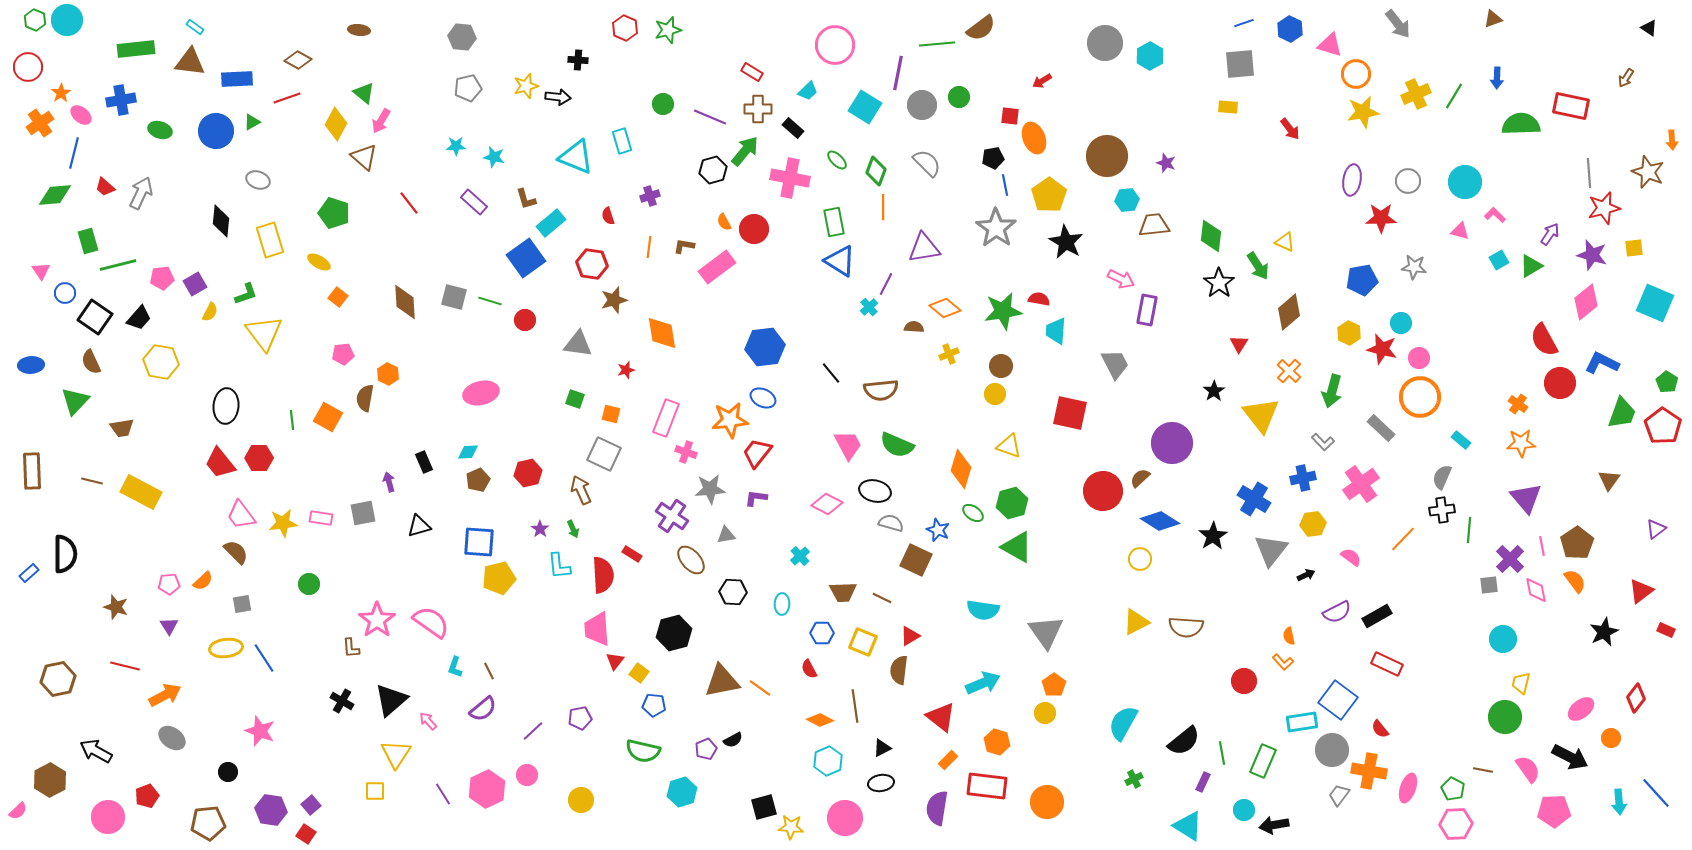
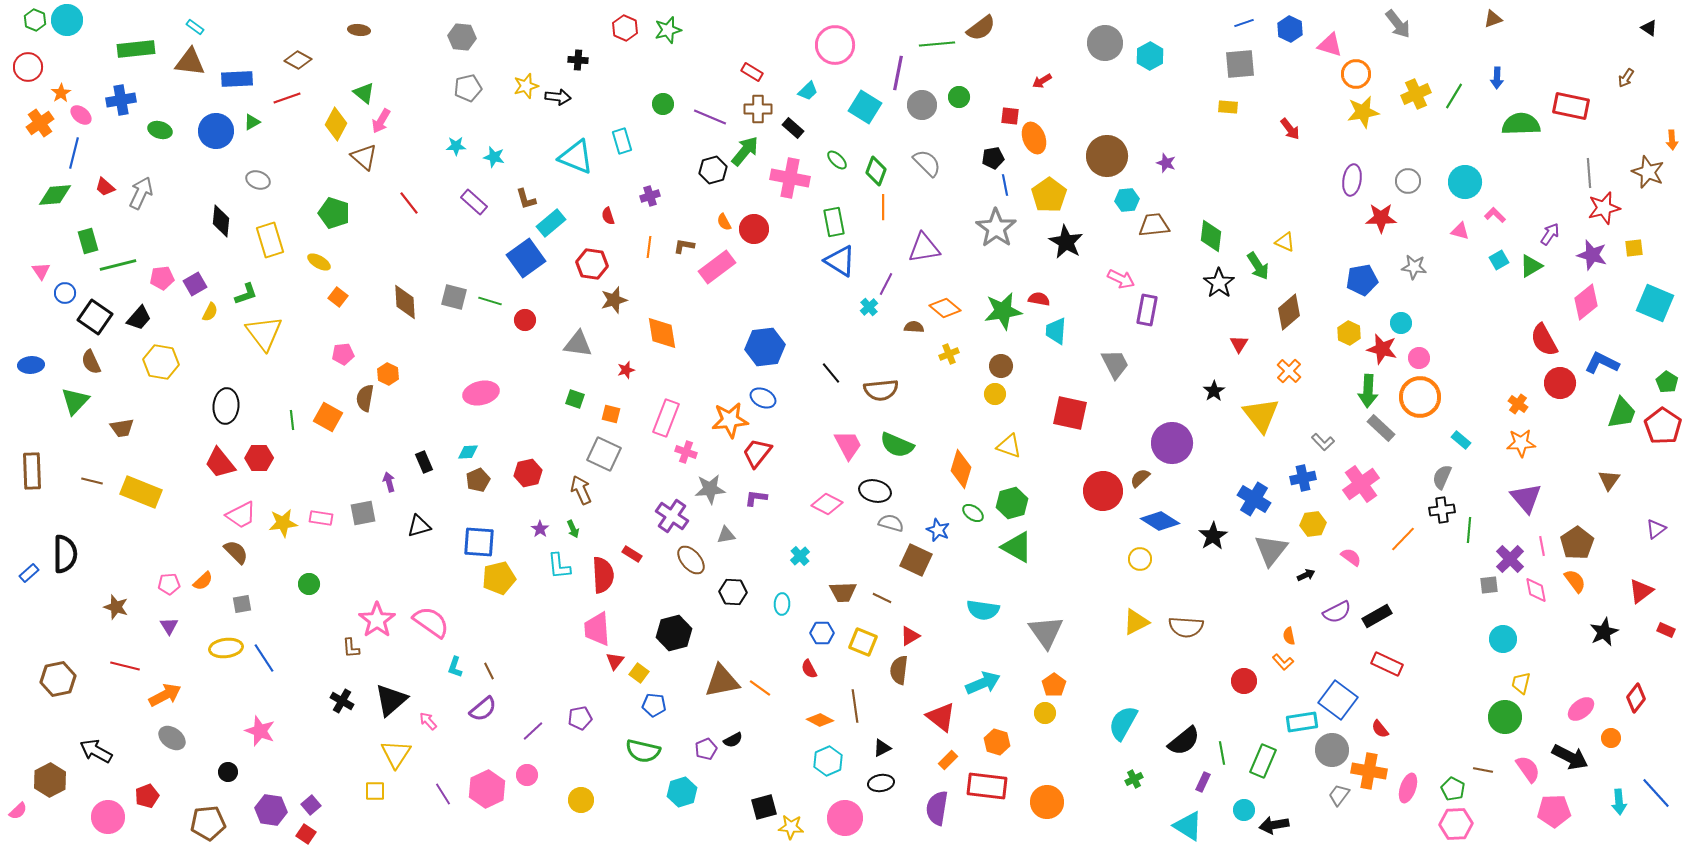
green arrow at (1332, 391): moved 36 px right; rotated 12 degrees counterclockwise
yellow rectangle at (141, 492): rotated 6 degrees counterclockwise
pink trapezoid at (241, 515): rotated 80 degrees counterclockwise
